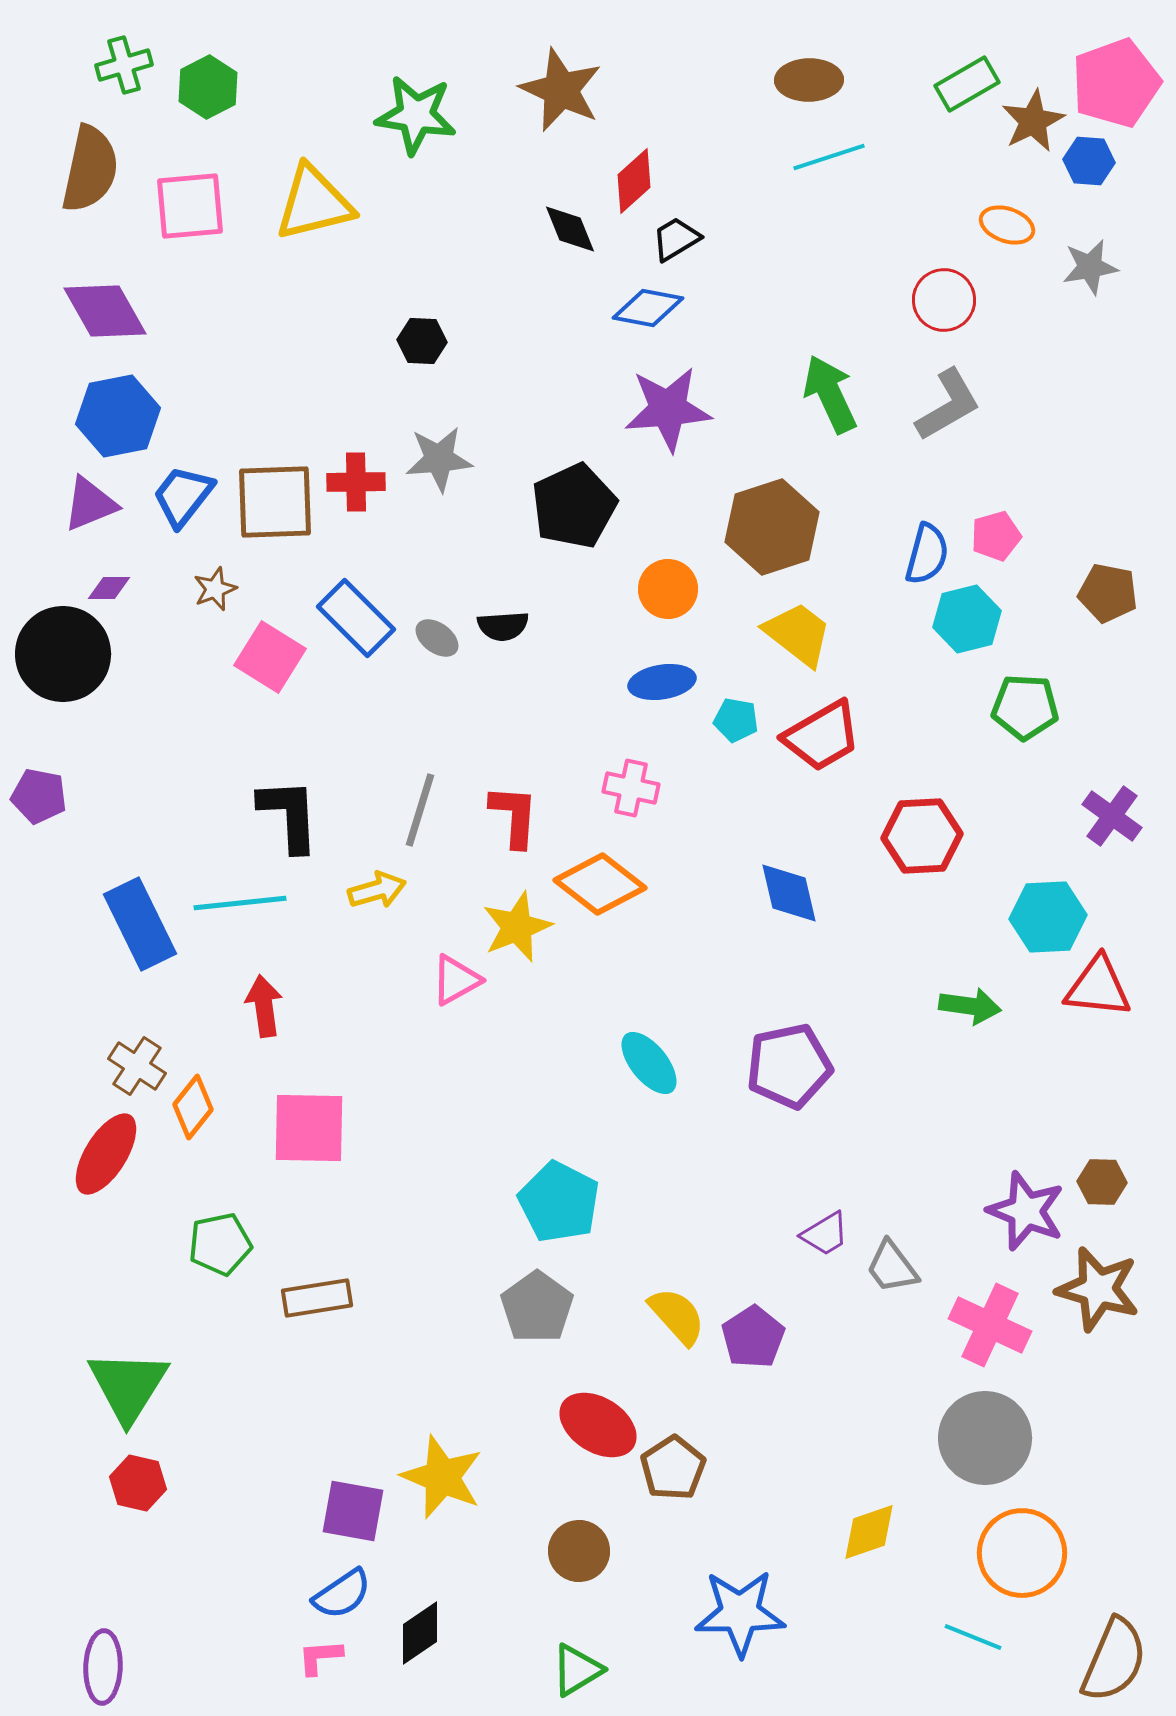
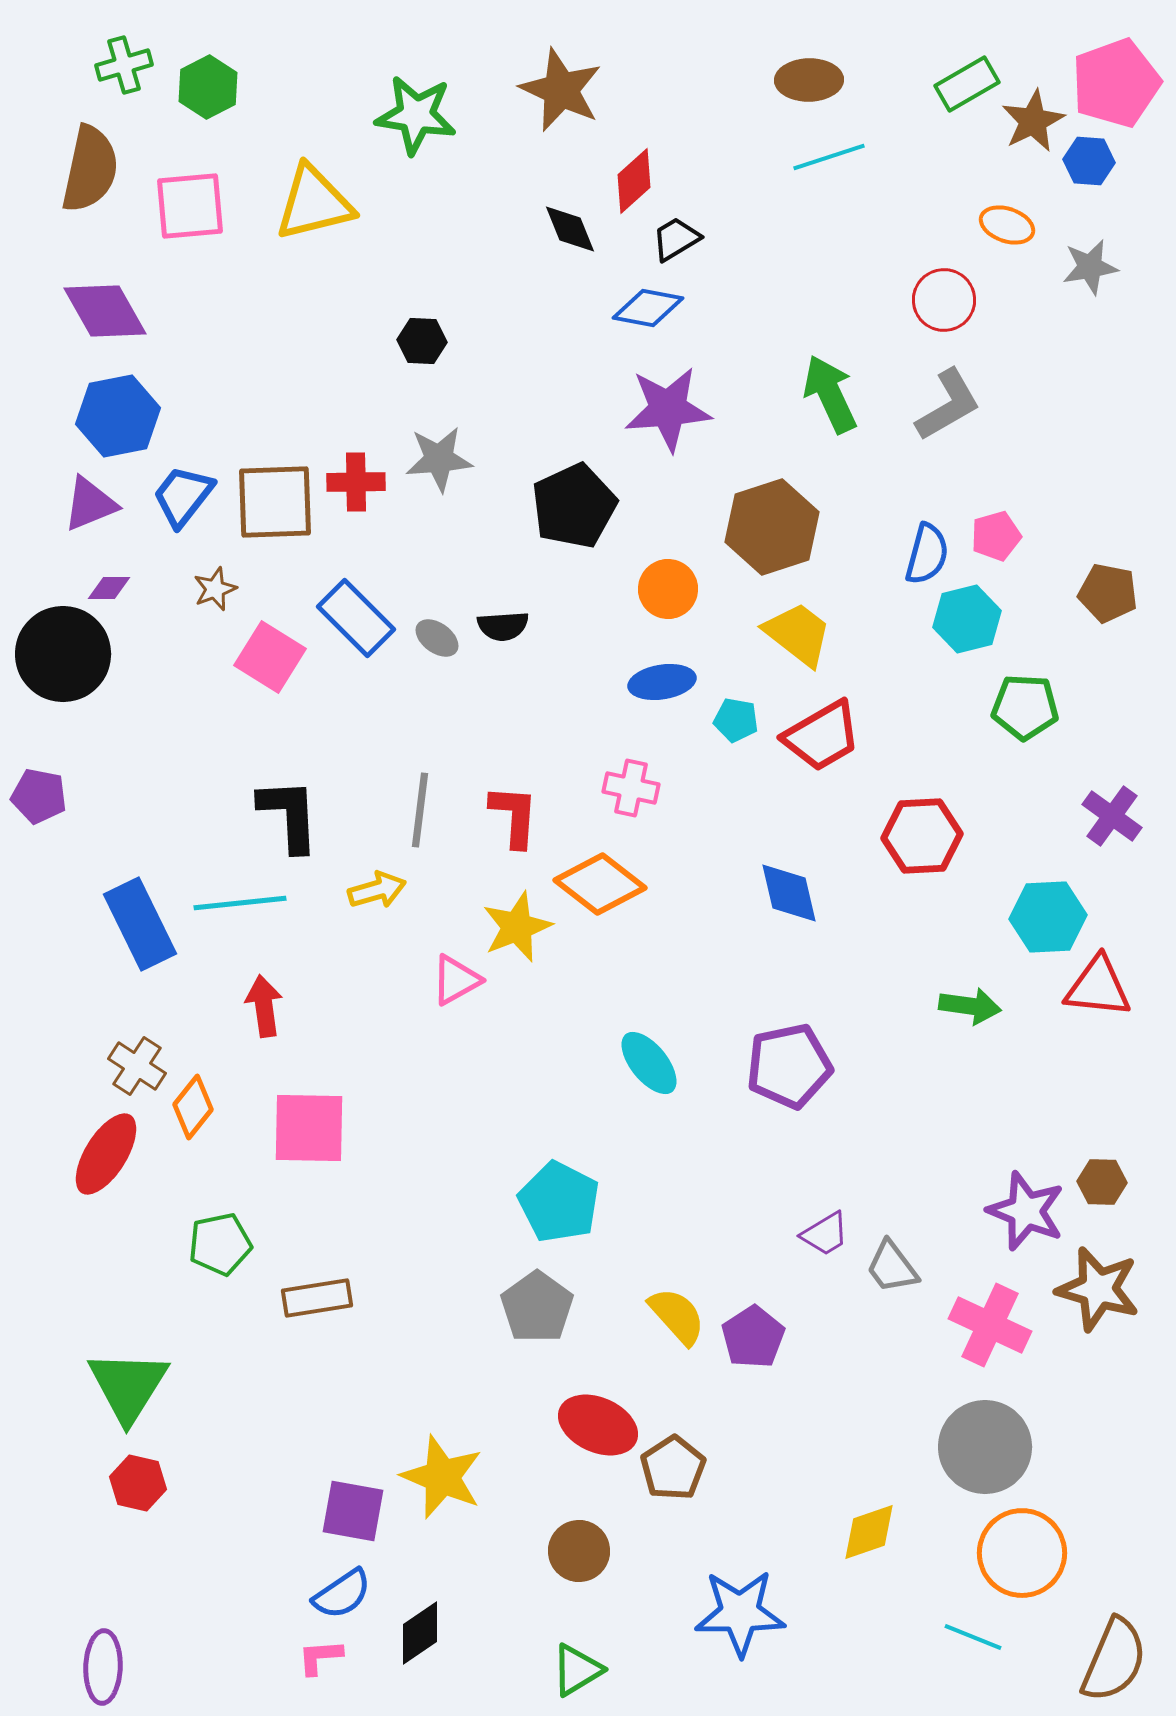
gray line at (420, 810): rotated 10 degrees counterclockwise
red ellipse at (598, 1425): rotated 8 degrees counterclockwise
gray circle at (985, 1438): moved 9 px down
